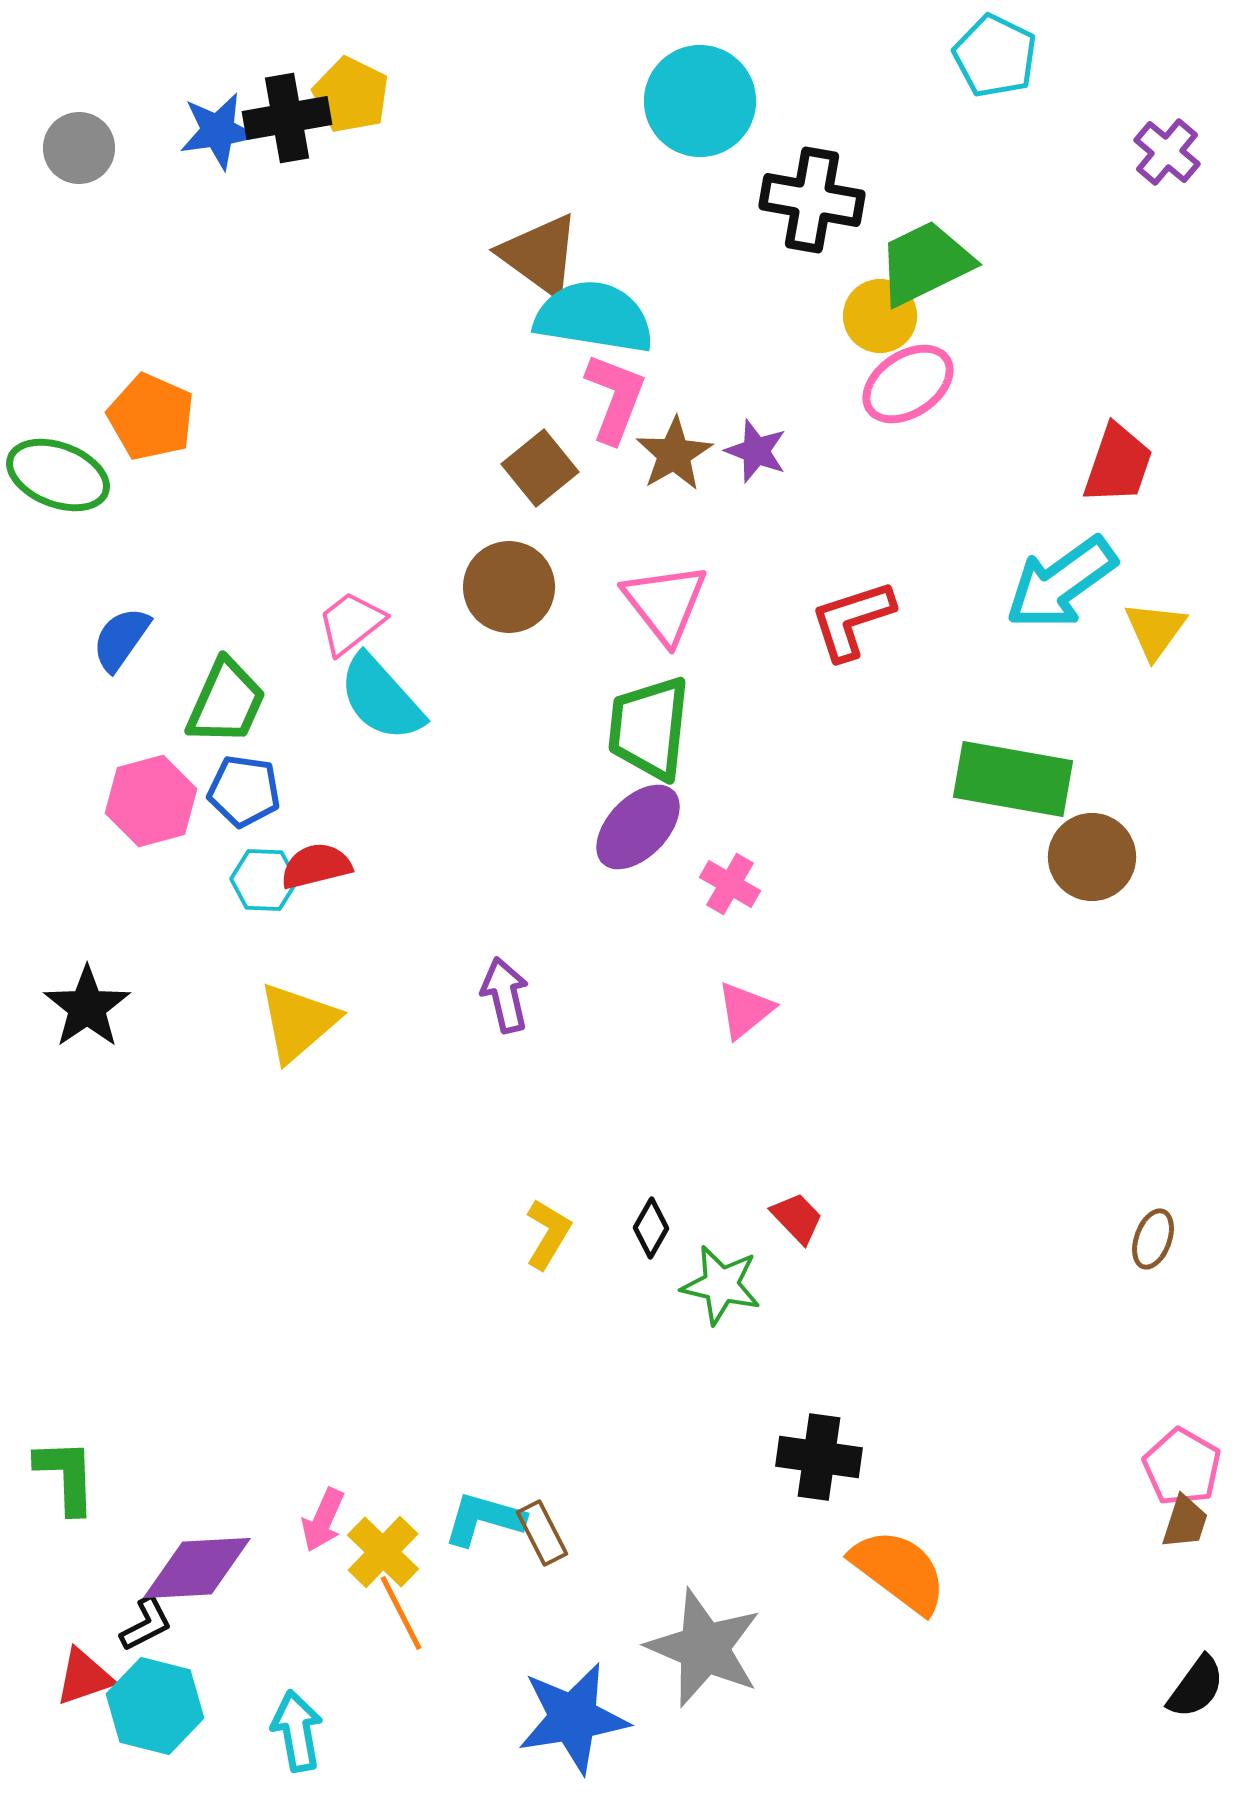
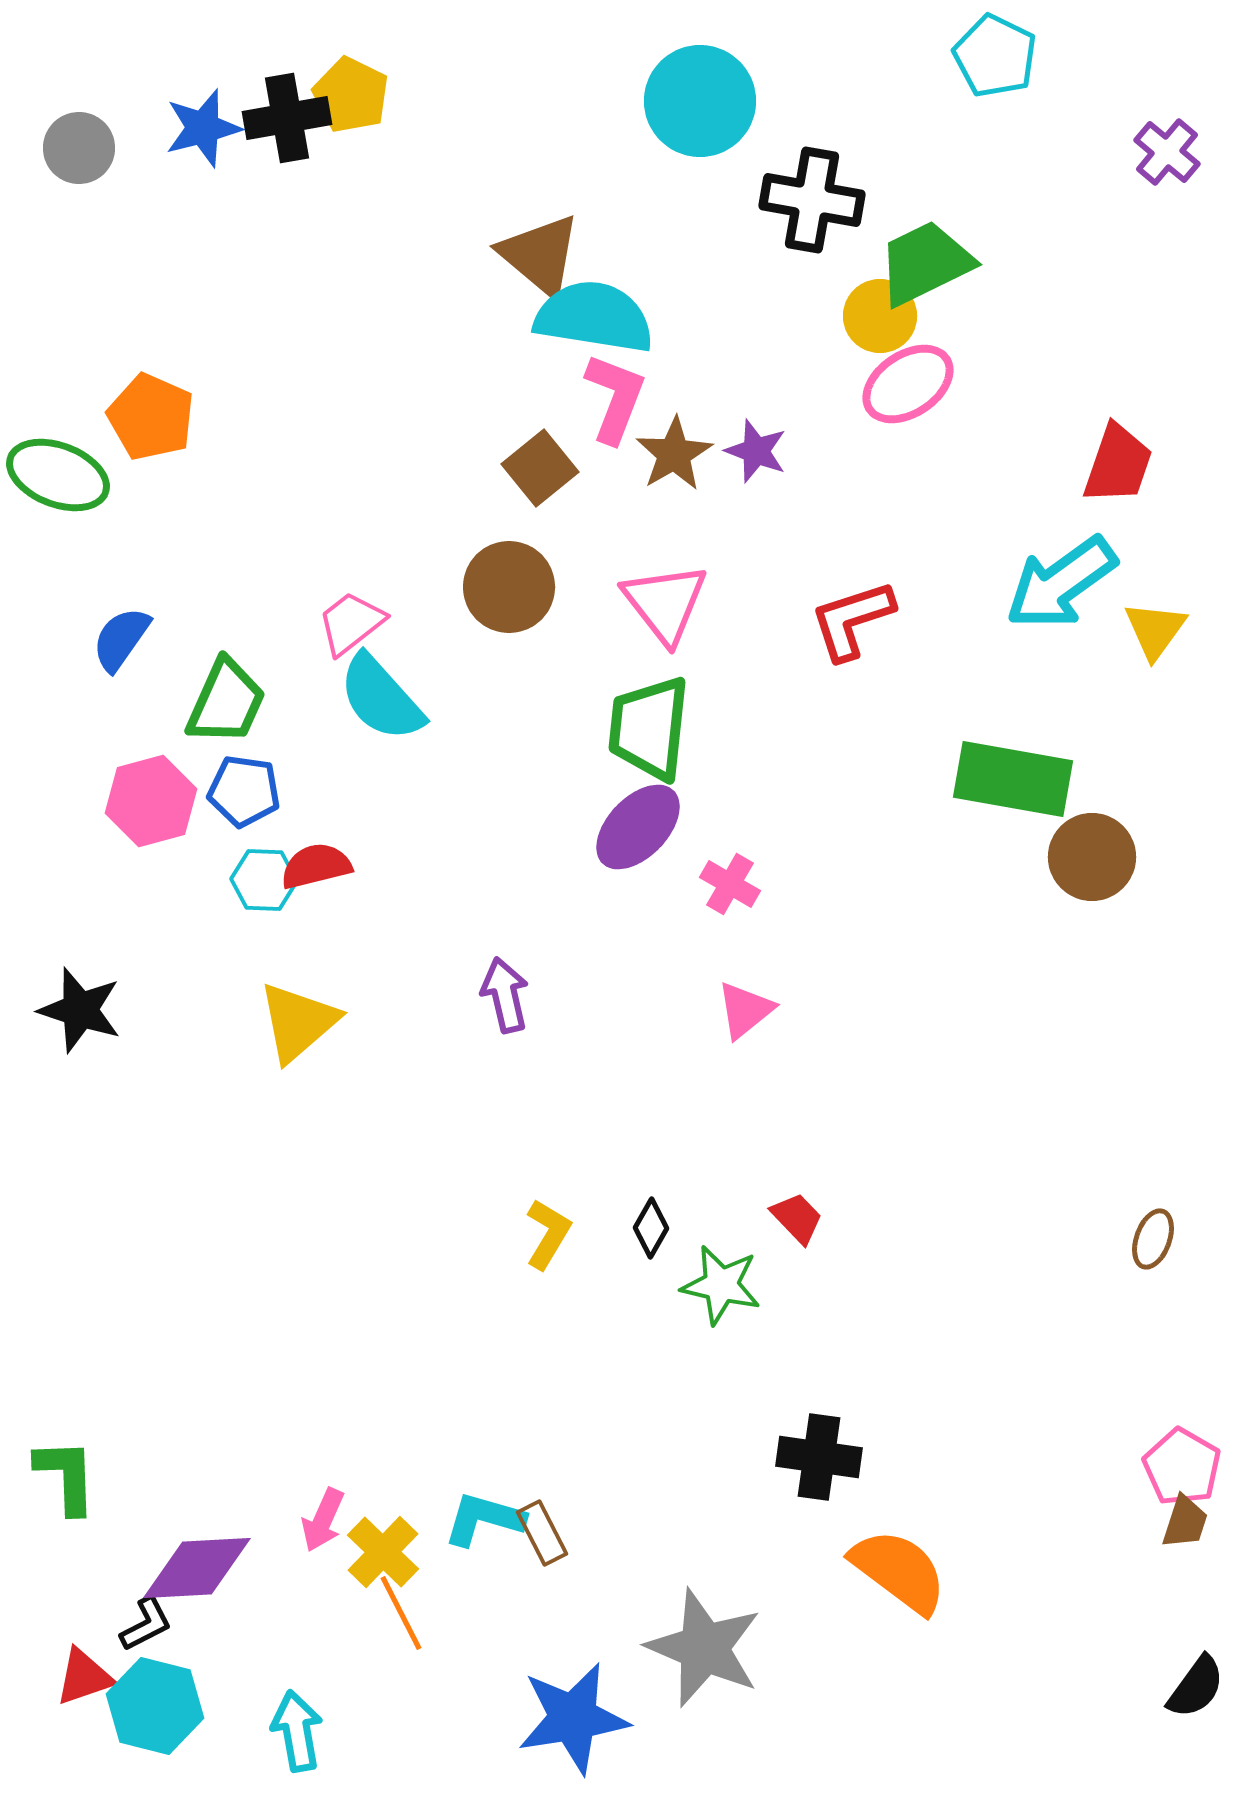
blue star at (218, 131): moved 15 px left, 3 px up; rotated 6 degrees counterclockwise
brown triangle at (540, 255): rotated 4 degrees clockwise
black star at (87, 1007): moved 7 px left, 3 px down; rotated 20 degrees counterclockwise
